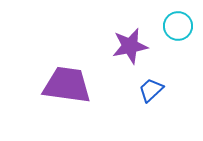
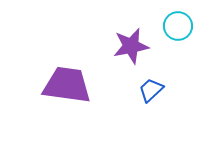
purple star: moved 1 px right
